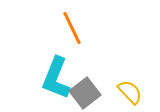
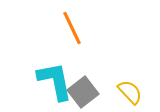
cyan L-shape: moved 1 px left, 3 px down; rotated 147 degrees clockwise
gray square: moved 2 px left, 1 px up
